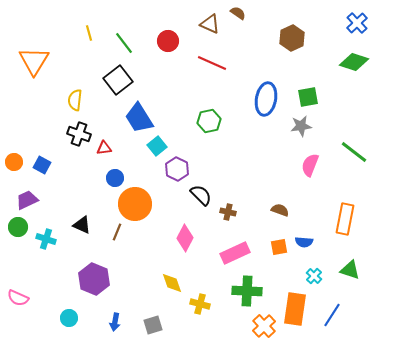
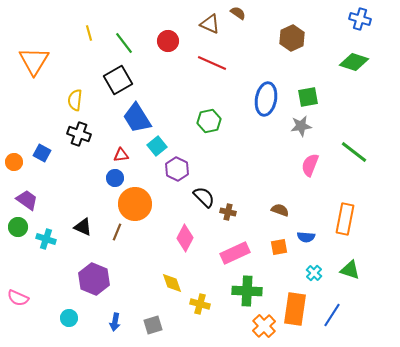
blue cross at (357, 23): moved 3 px right, 4 px up; rotated 30 degrees counterclockwise
black square at (118, 80): rotated 8 degrees clockwise
blue trapezoid at (139, 118): moved 2 px left
red triangle at (104, 148): moved 17 px right, 7 px down
blue square at (42, 165): moved 12 px up
black semicircle at (201, 195): moved 3 px right, 2 px down
purple trapezoid at (27, 200): rotated 60 degrees clockwise
black triangle at (82, 225): moved 1 px right, 2 px down
blue semicircle at (304, 242): moved 2 px right, 5 px up
cyan cross at (314, 276): moved 3 px up
